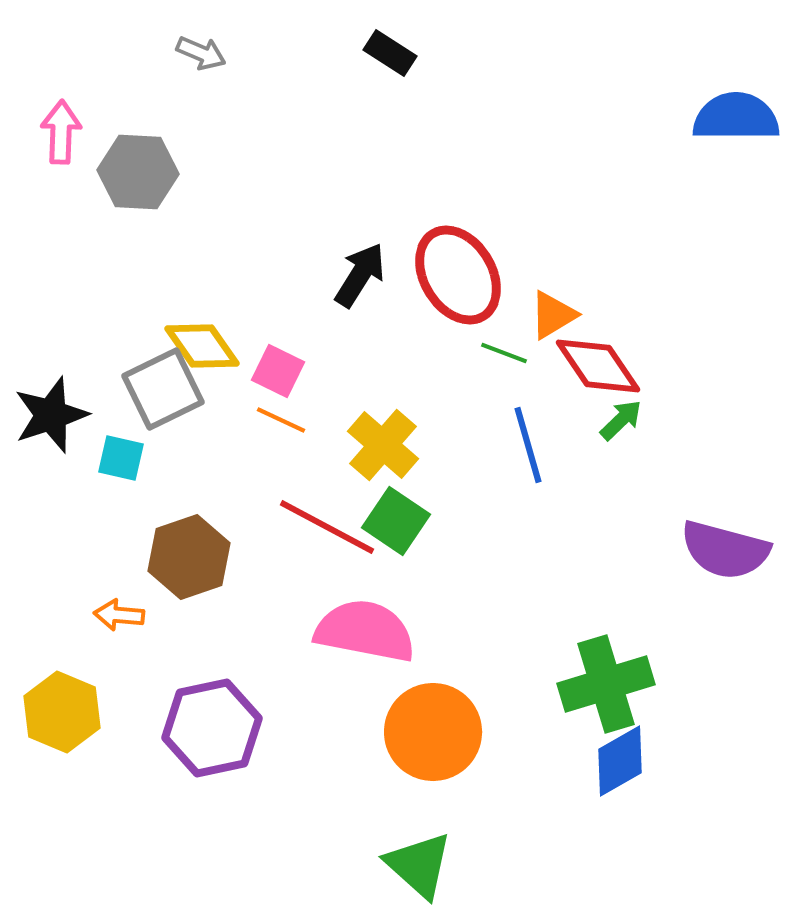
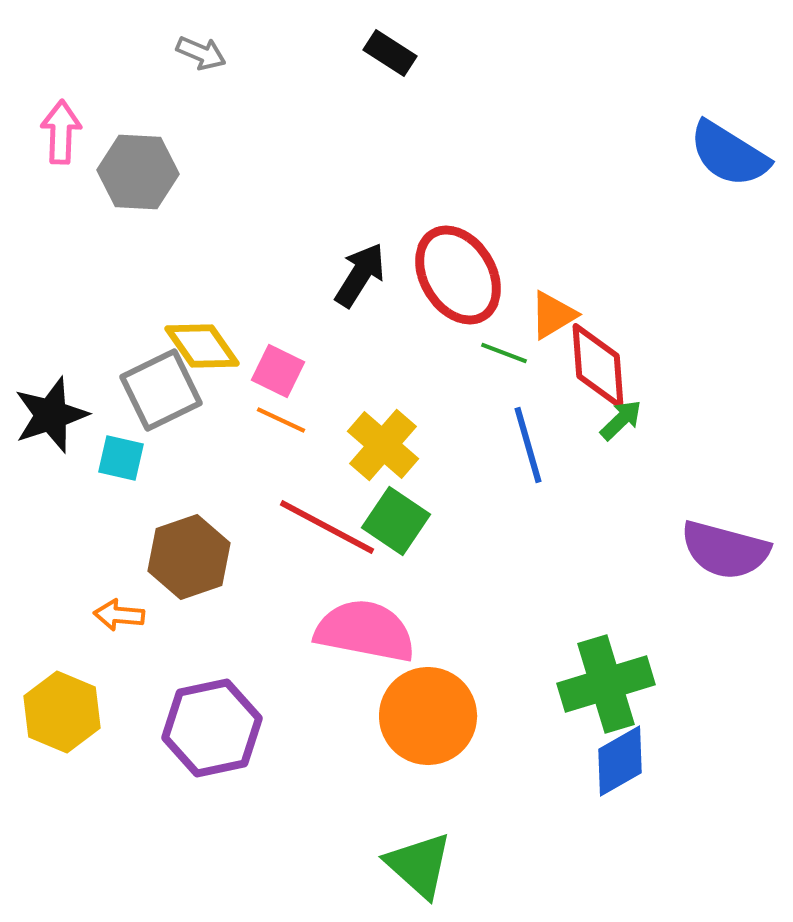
blue semicircle: moved 7 px left, 37 px down; rotated 148 degrees counterclockwise
red diamond: rotated 30 degrees clockwise
gray square: moved 2 px left, 1 px down
orange circle: moved 5 px left, 16 px up
